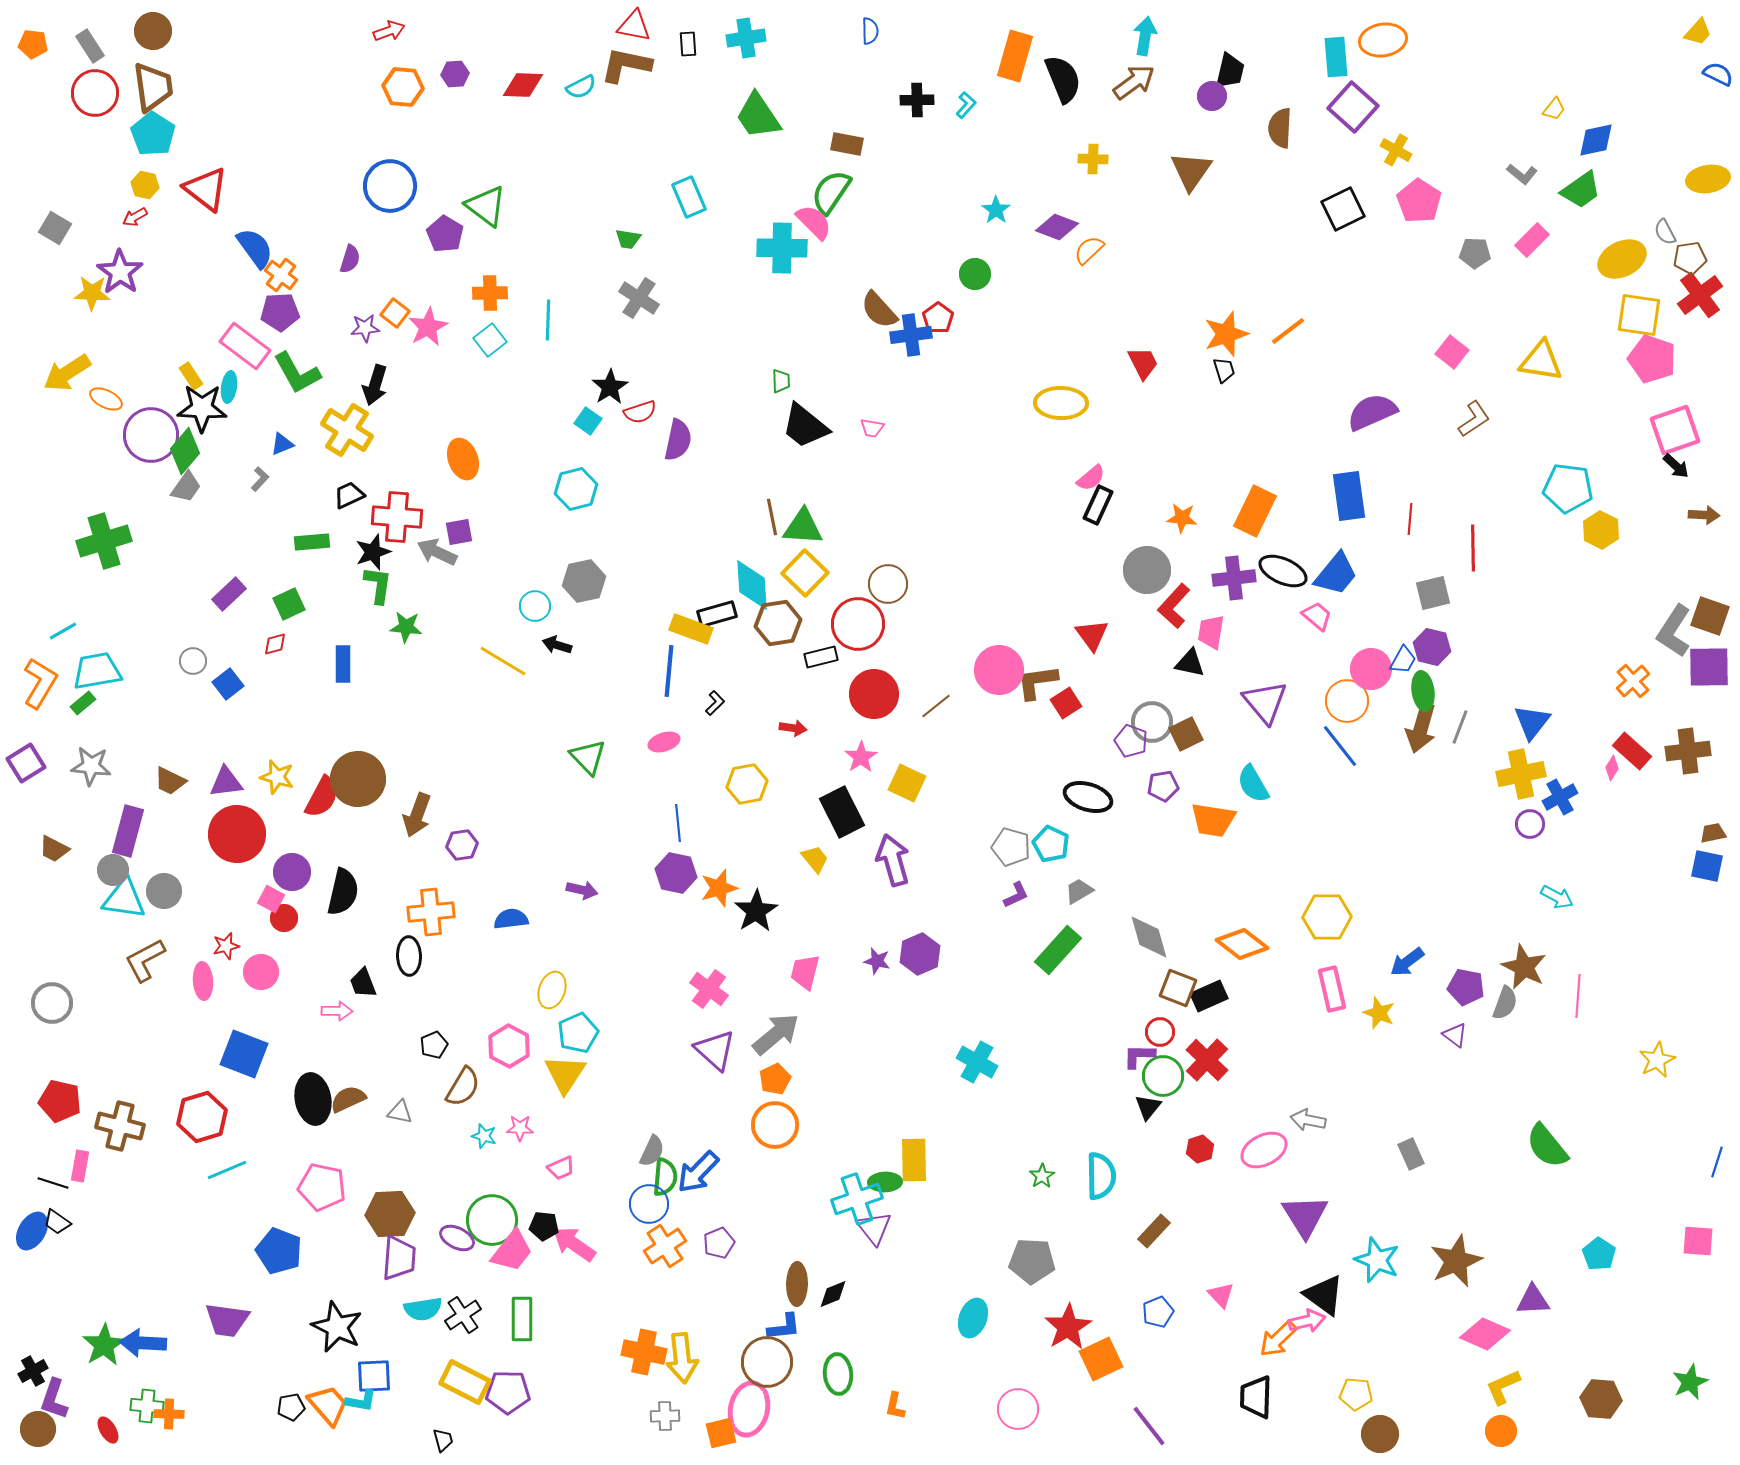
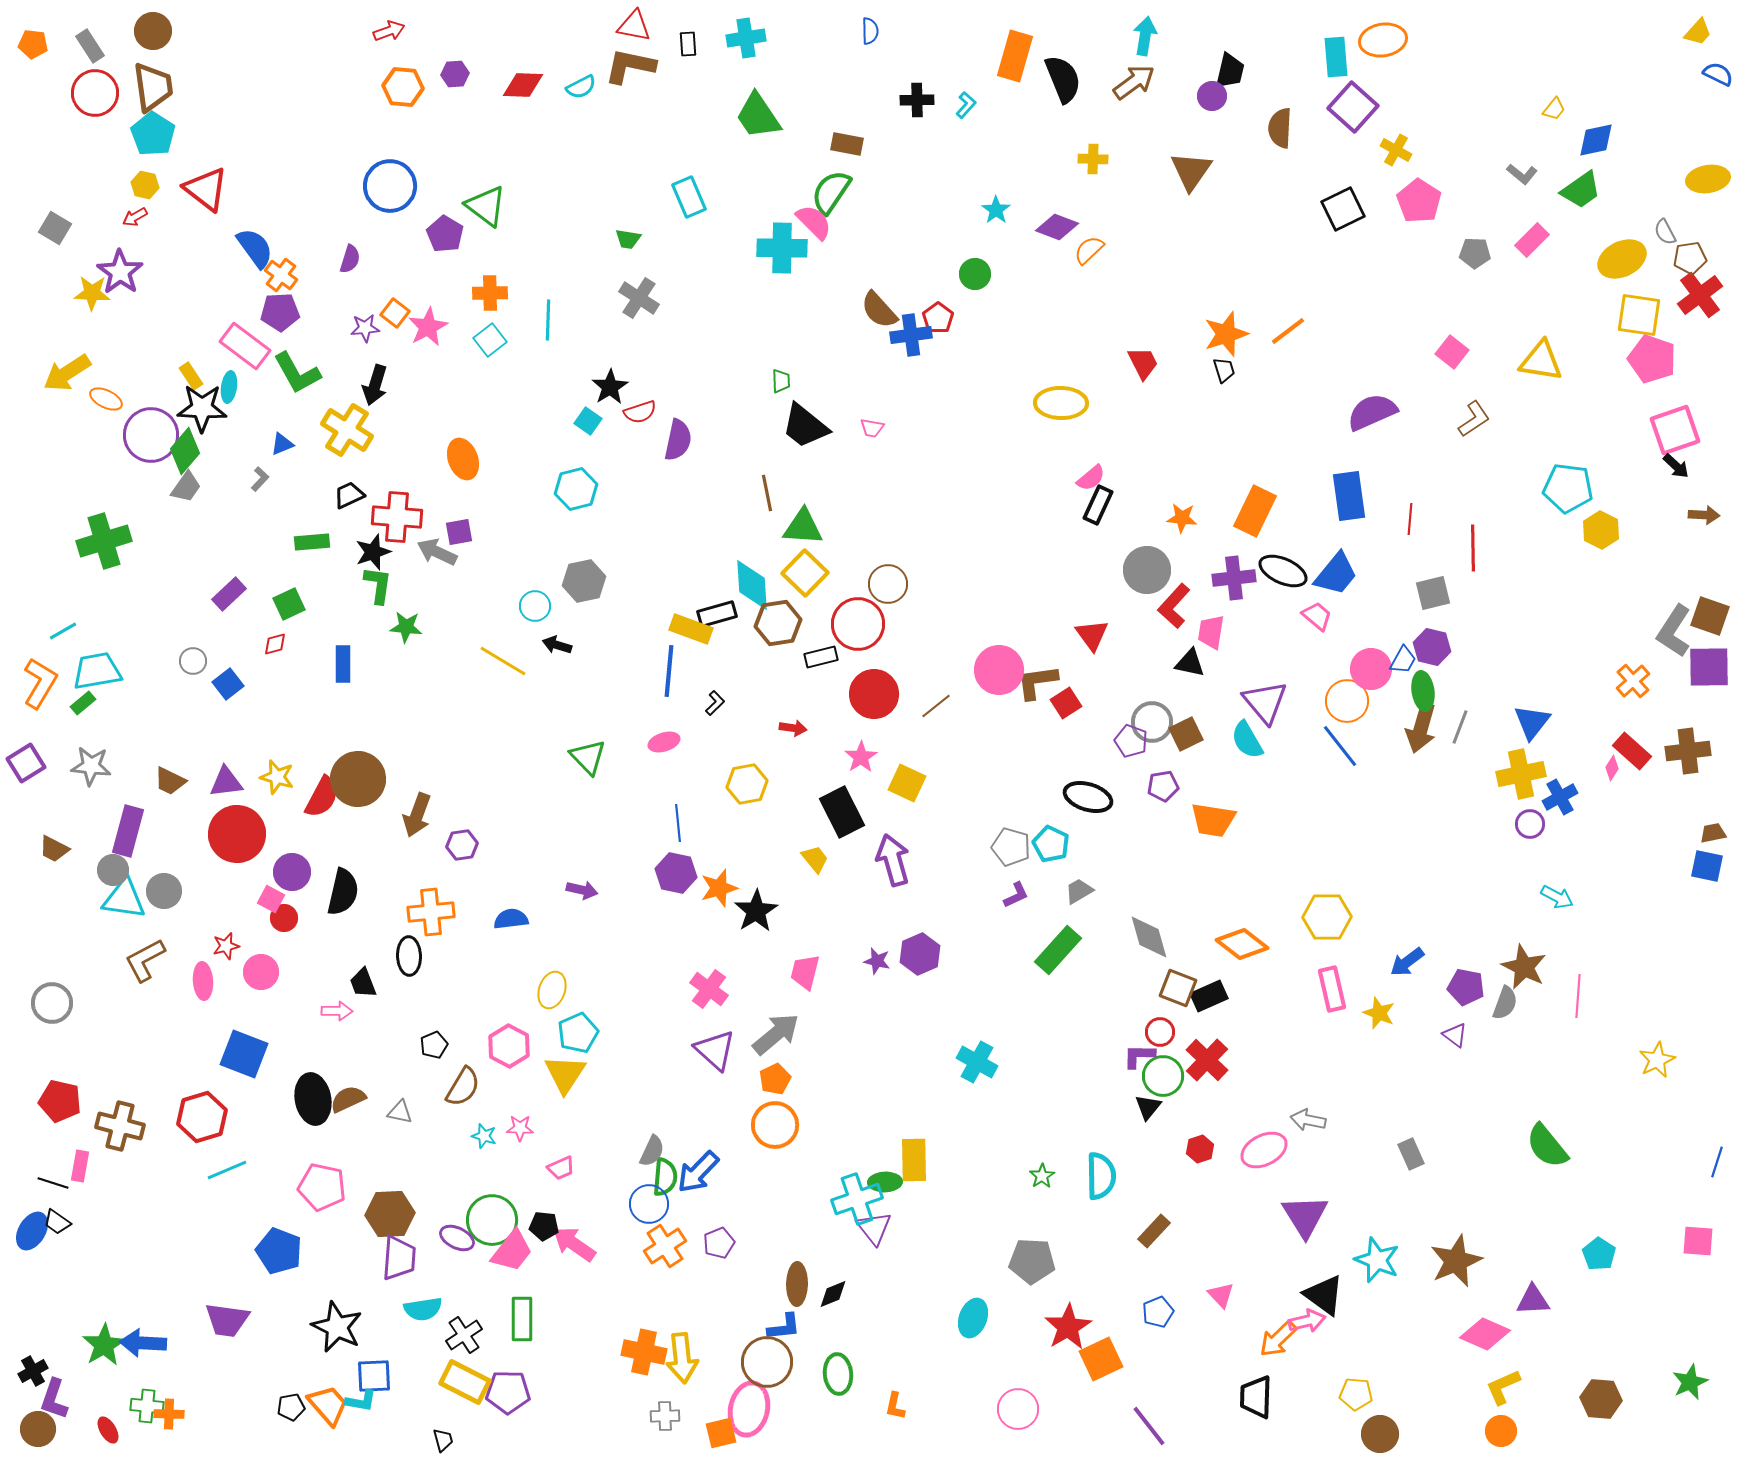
brown L-shape at (626, 65): moved 4 px right, 1 px down
brown line at (772, 517): moved 5 px left, 24 px up
cyan semicircle at (1253, 784): moved 6 px left, 44 px up
black cross at (463, 1315): moved 1 px right, 20 px down
